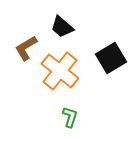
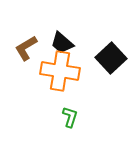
black trapezoid: moved 16 px down
black square: rotated 12 degrees counterclockwise
orange cross: rotated 30 degrees counterclockwise
